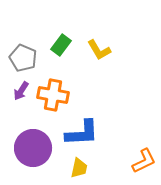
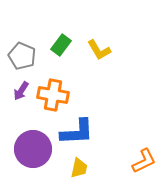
gray pentagon: moved 1 px left, 2 px up
blue L-shape: moved 5 px left, 1 px up
purple circle: moved 1 px down
